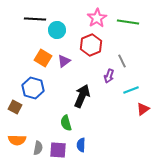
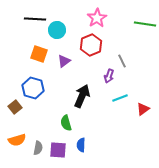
green line: moved 17 px right, 2 px down
orange square: moved 4 px left, 4 px up; rotated 12 degrees counterclockwise
cyan line: moved 11 px left, 8 px down
brown square: rotated 24 degrees clockwise
orange semicircle: rotated 18 degrees counterclockwise
